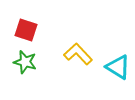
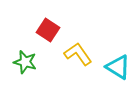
red square: moved 22 px right; rotated 15 degrees clockwise
yellow L-shape: rotated 8 degrees clockwise
